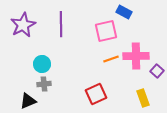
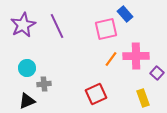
blue rectangle: moved 1 px right, 2 px down; rotated 21 degrees clockwise
purple line: moved 4 px left, 2 px down; rotated 25 degrees counterclockwise
pink square: moved 2 px up
orange line: rotated 35 degrees counterclockwise
cyan circle: moved 15 px left, 4 px down
purple square: moved 2 px down
black triangle: moved 1 px left
